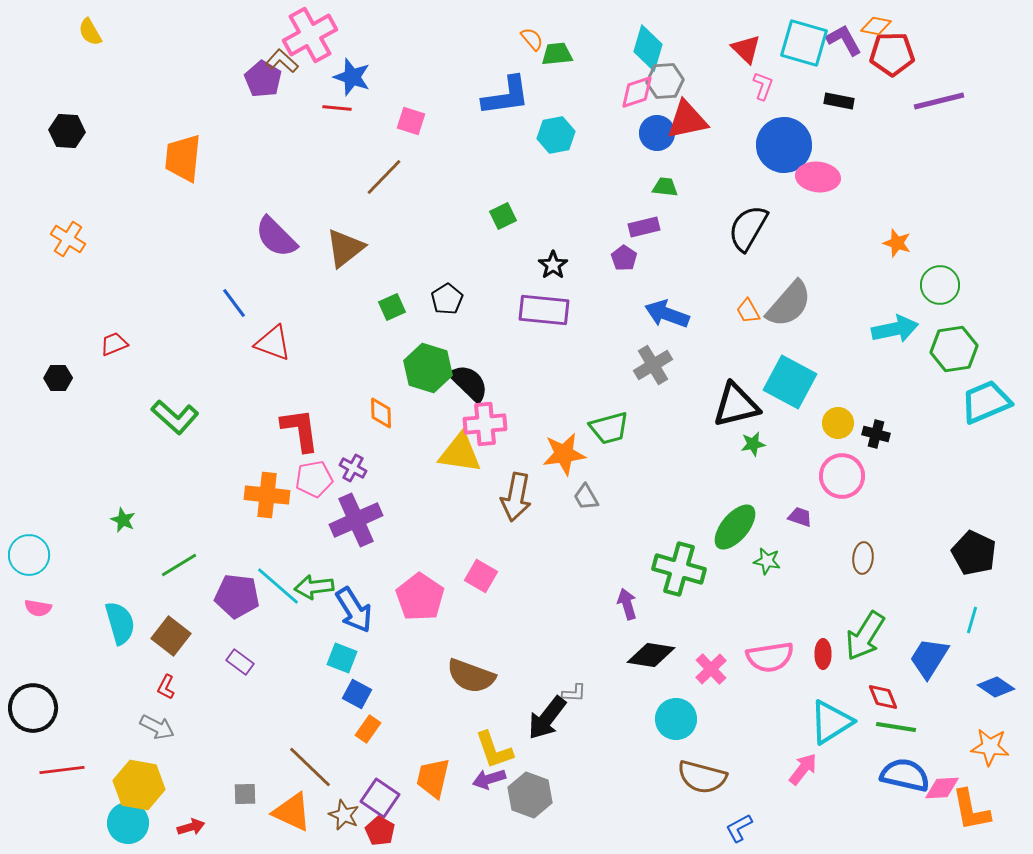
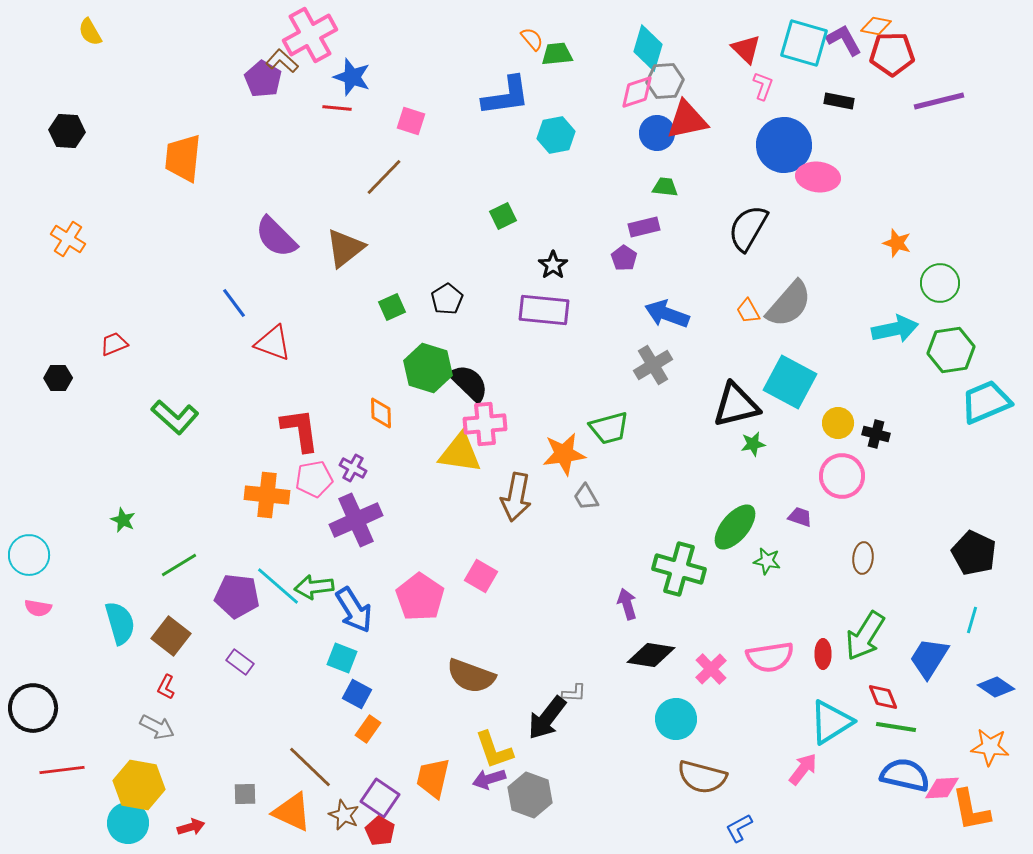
green circle at (940, 285): moved 2 px up
green hexagon at (954, 349): moved 3 px left, 1 px down
